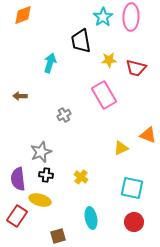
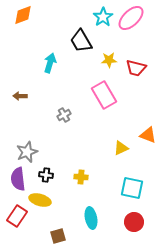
pink ellipse: moved 1 px down; rotated 44 degrees clockwise
black trapezoid: rotated 20 degrees counterclockwise
gray star: moved 14 px left
yellow cross: rotated 32 degrees counterclockwise
